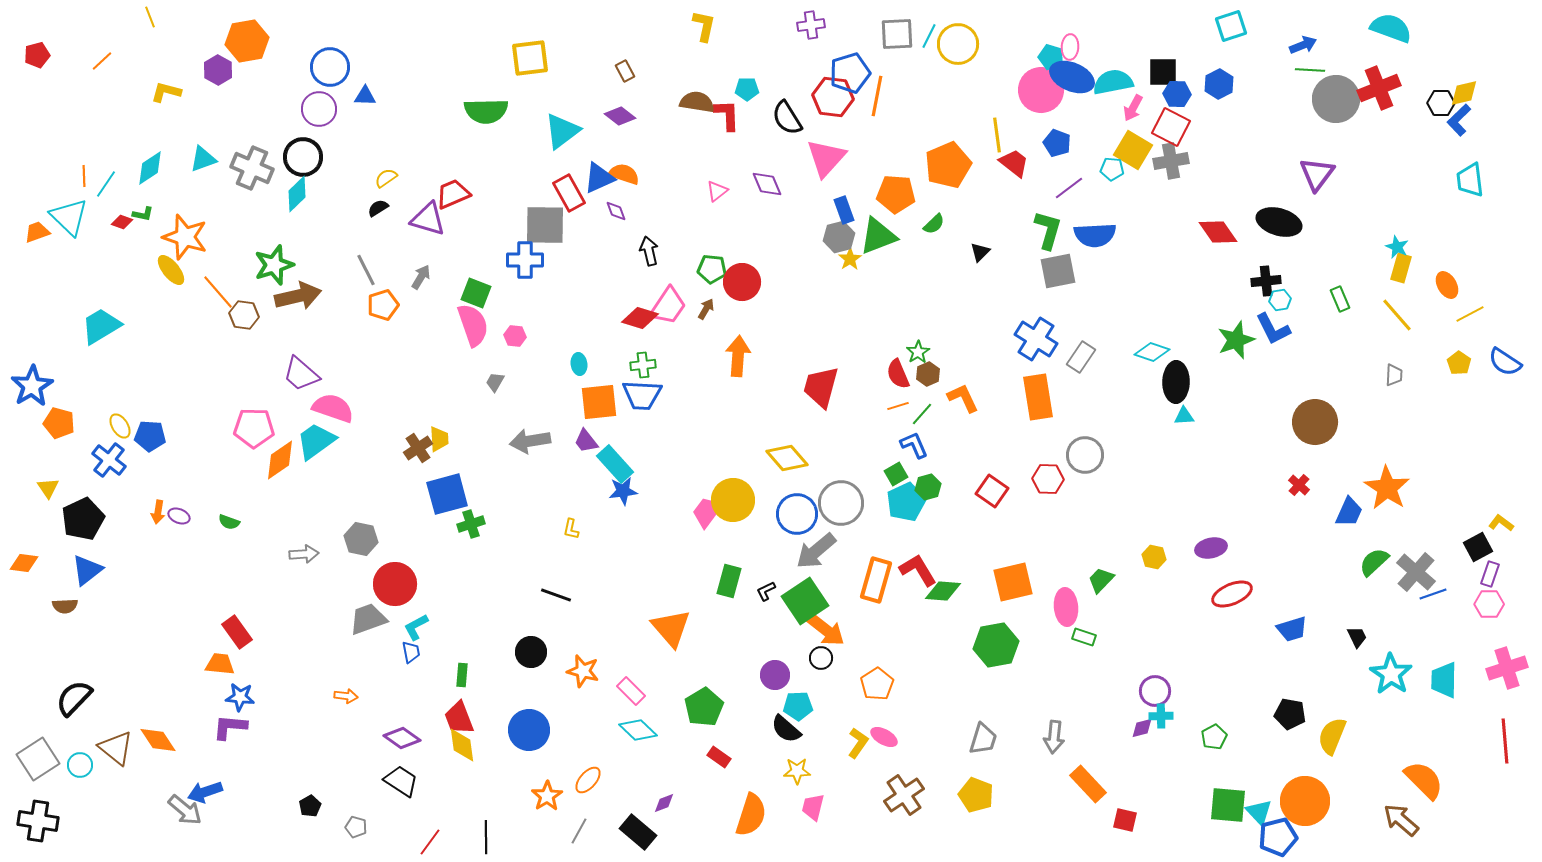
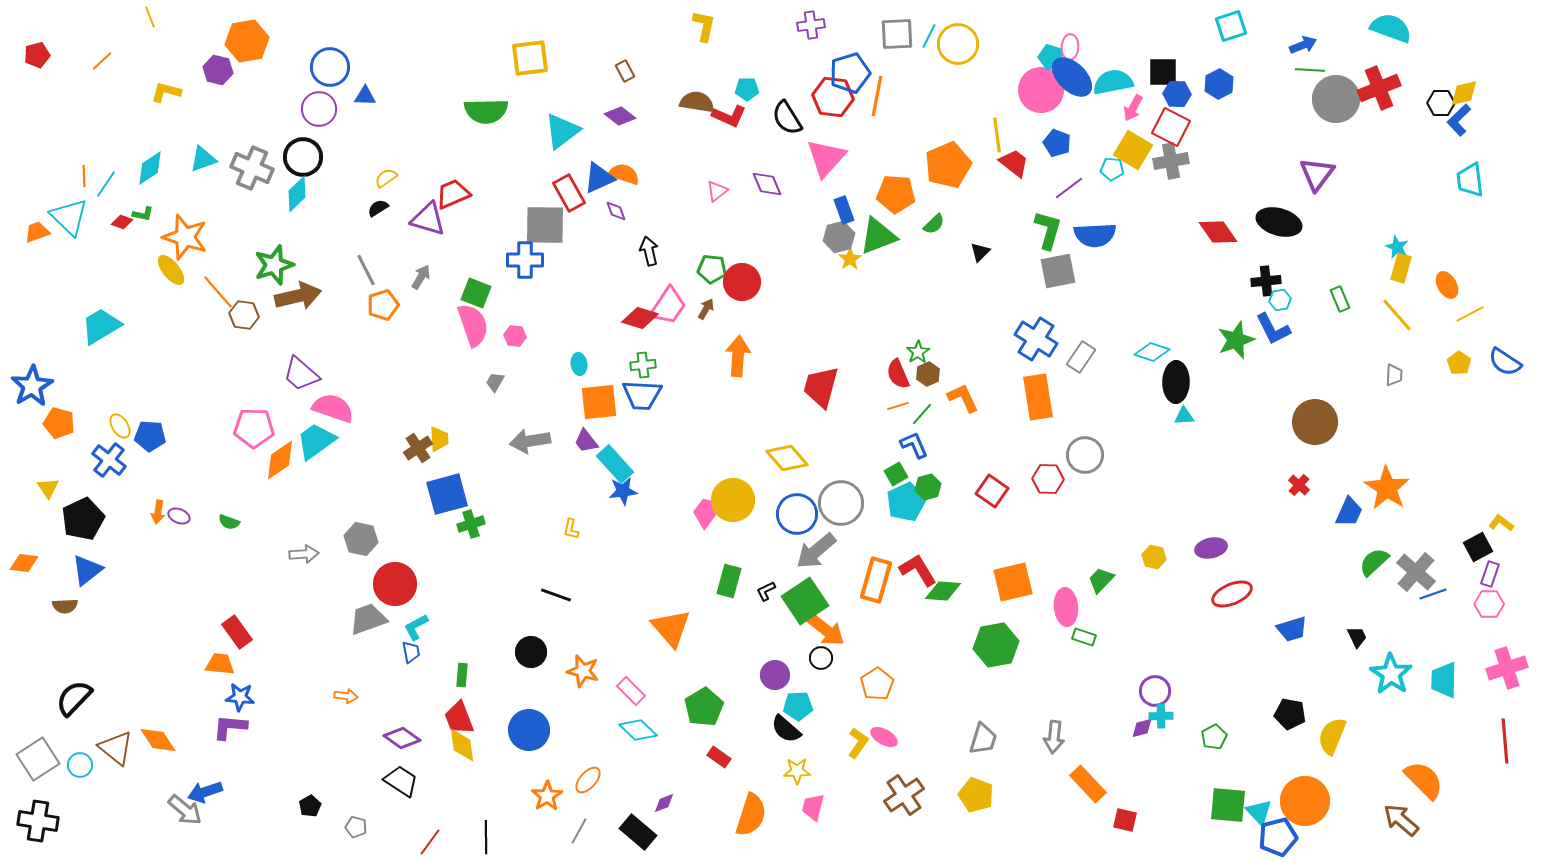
purple hexagon at (218, 70): rotated 16 degrees counterclockwise
blue ellipse at (1072, 77): rotated 21 degrees clockwise
red L-shape at (727, 115): moved 2 px right, 1 px down; rotated 116 degrees clockwise
